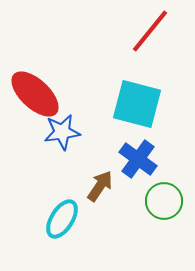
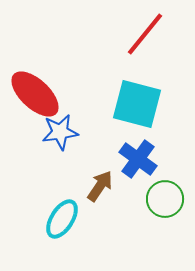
red line: moved 5 px left, 3 px down
blue star: moved 2 px left
green circle: moved 1 px right, 2 px up
